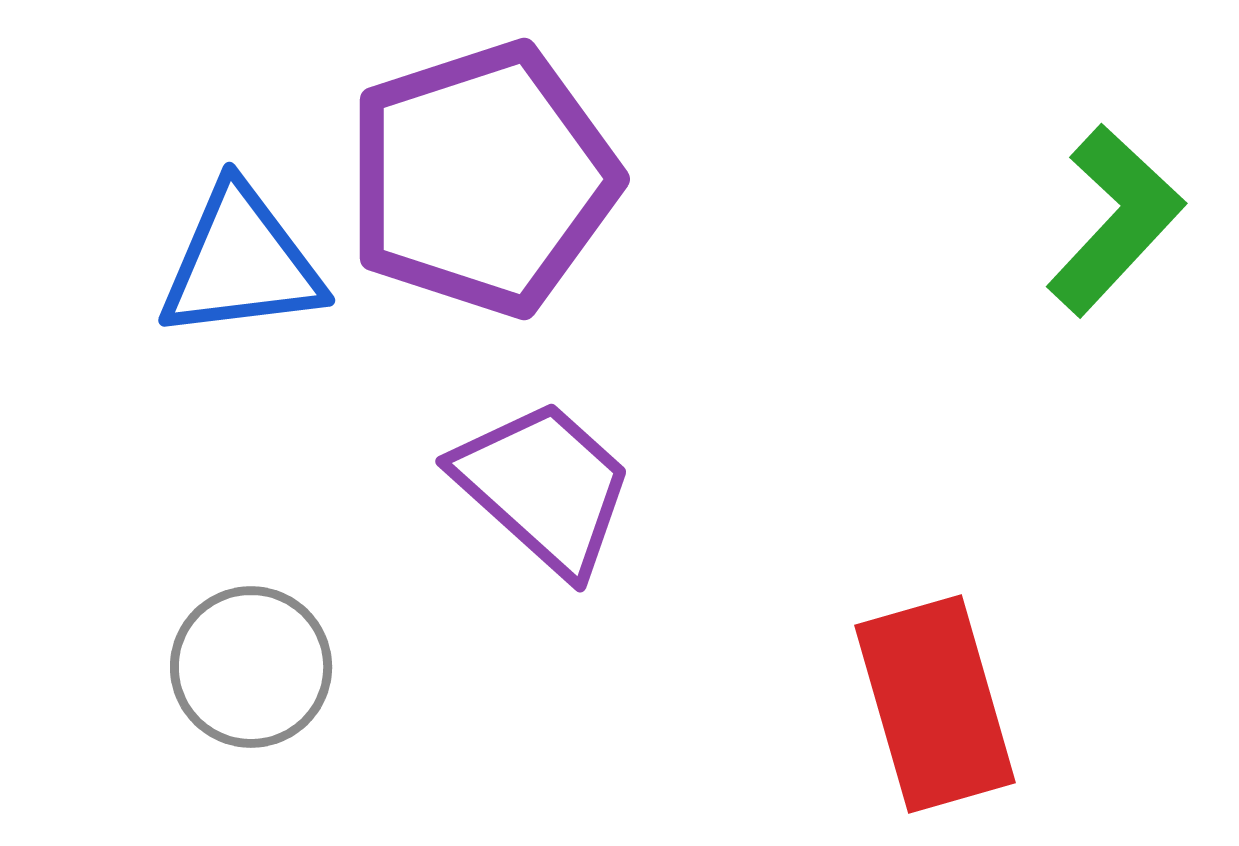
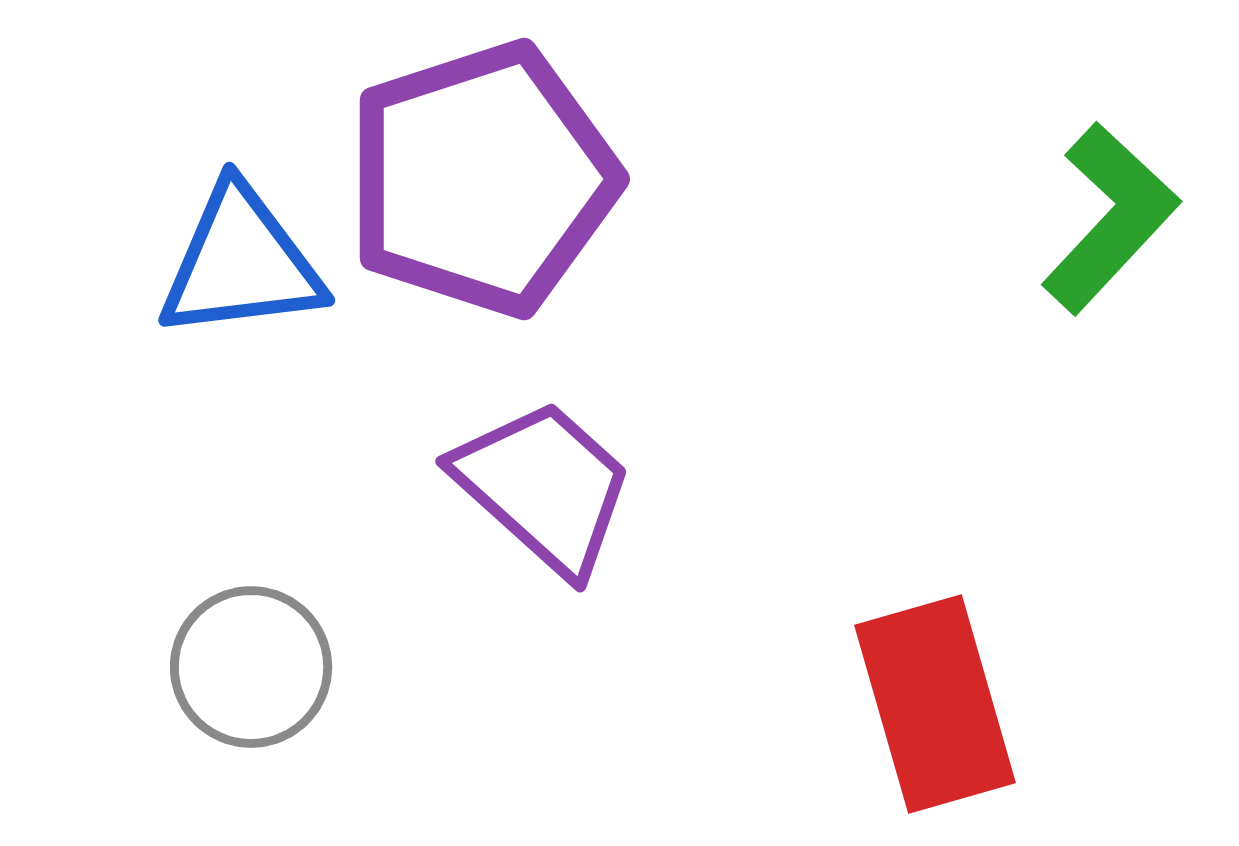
green L-shape: moved 5 px left, 2 px up
